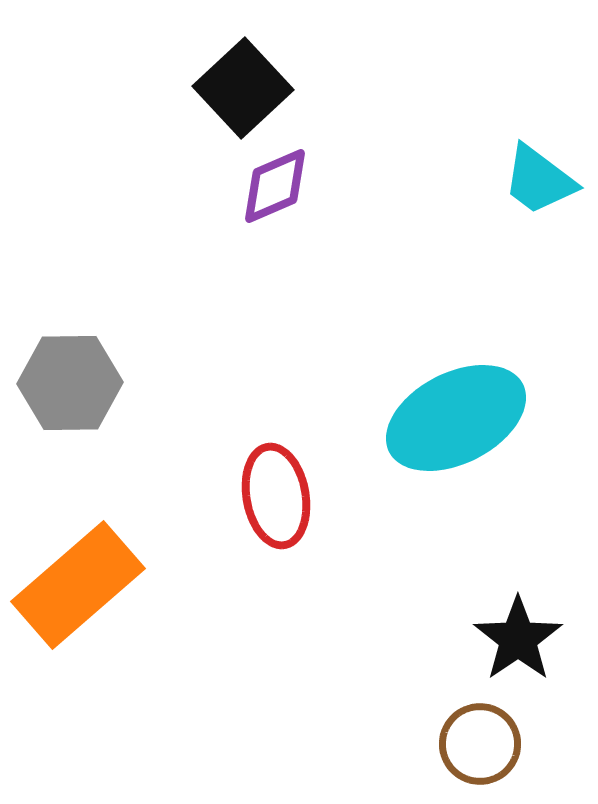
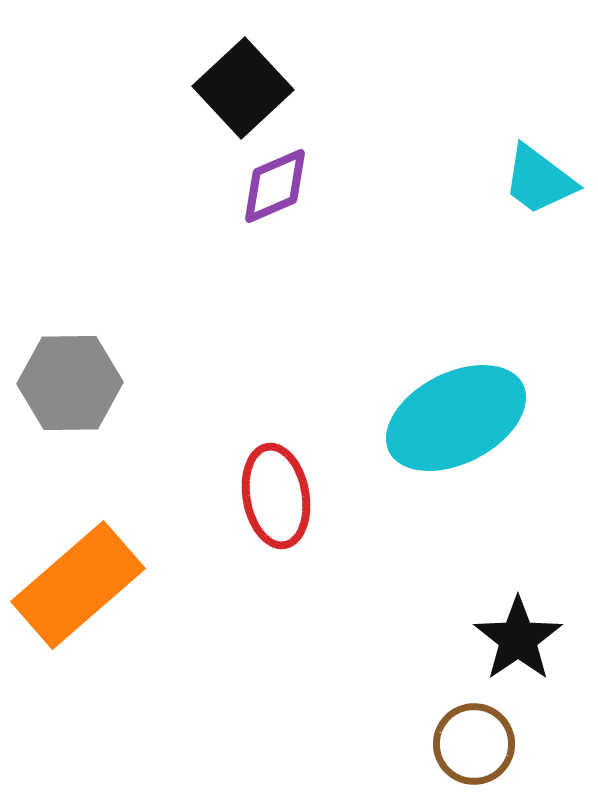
brown circle: moved 6 px left
